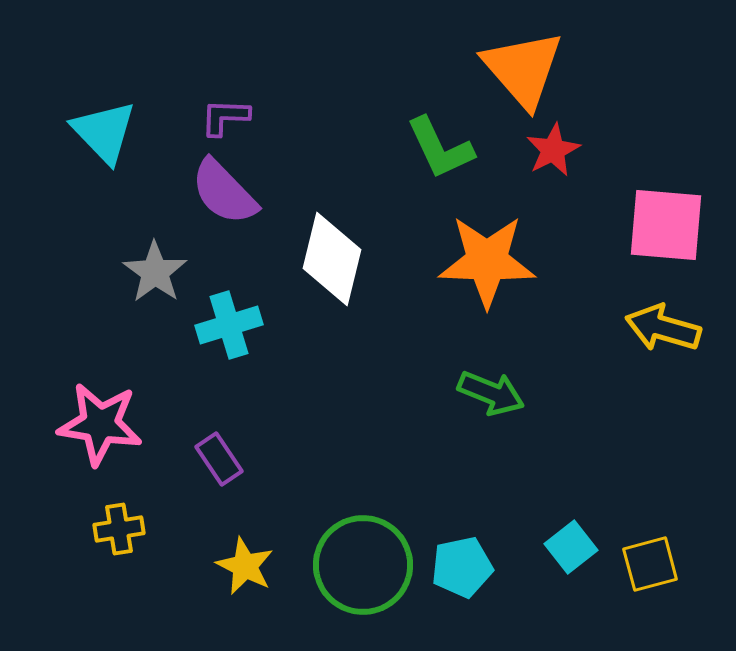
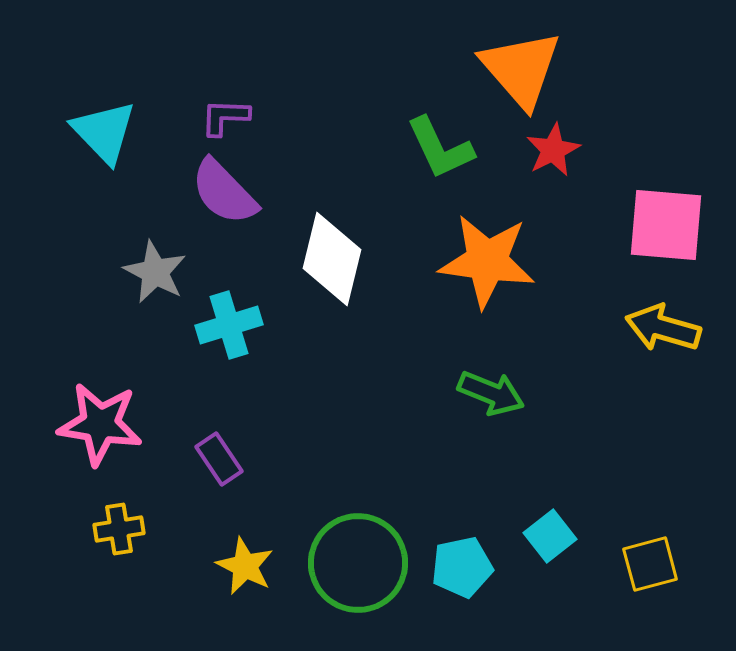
orange triangle: moved 2 px left
orange star: rotated 6 degrees clockwise
gray star: rotated 8 degrees counterclockwise
cyan square: moved 21 px left, 11 px up
green circle: moved 5 px left, 2 px up
